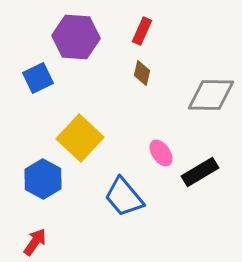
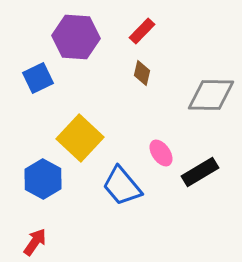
red rectangle: rotated 20 degrees clockwise
blue trapezoid: moved 2 px left, 11 px up
